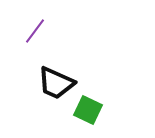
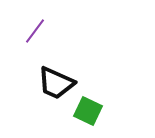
green square: moved 1 px down
